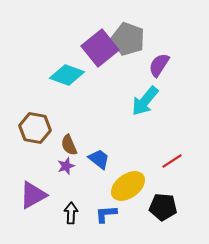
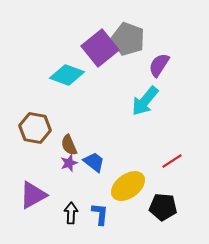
blue trapezoid: moved 5 px left, 3 px down
purple star: moved 3 px right, 3 px up
blue L-shape: moved 6 px left; rotated 100 degrees clockwise
